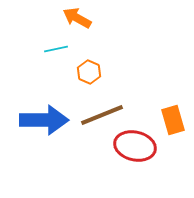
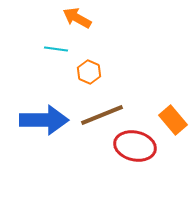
cyan line: rotated 20 degrees clockwise
orange rectangle: rotated 24 degrees counterclockwise
